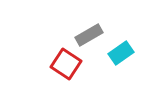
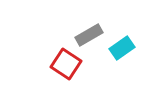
cyan rectangle: moved 1 px right, 5 px up
